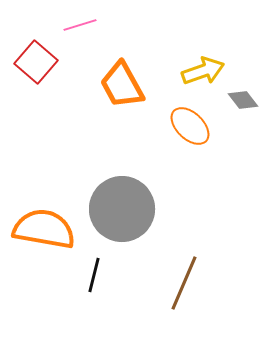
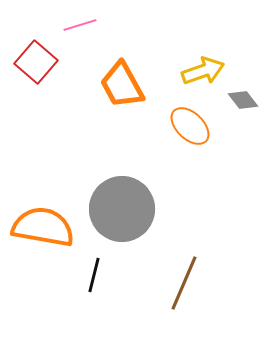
orange semicircle: moved 1 px left, 2 px up
